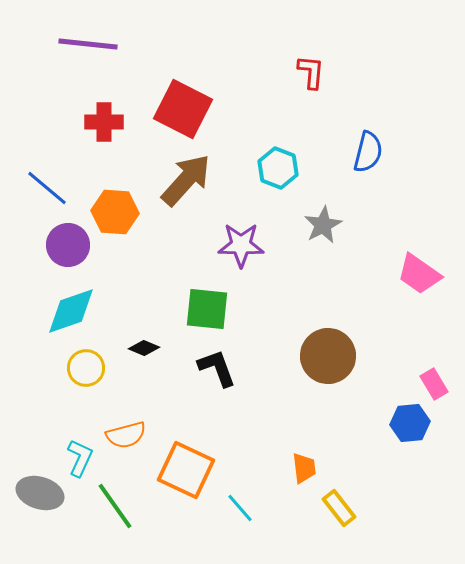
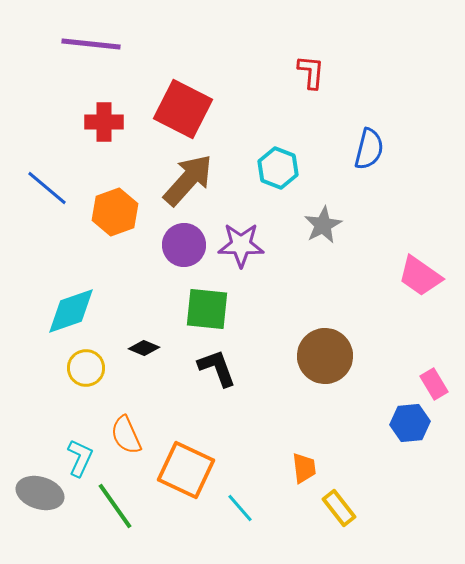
purple line: moved 3 px right
blue semicircle: moved 1 px right, 3 px up
brown arrow: moved 2 px right
orange hexagon: rotated 24 degrees counterclockwise
purple circle: moved 116 px right
pink trapezoid: moved 1 px right, 2 px down
brown circle: moved 3 px left
orange semicircle: rotated 81 degrees clockwise
